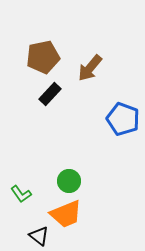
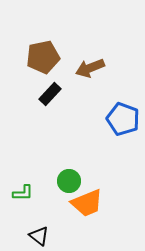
brown arrow: rotated 28 degrees clockwise
green L-shape: moved 2 px right, 1 px up; rotated 55 degrees counterclockwise
orange trapezoid: moved 21 px right, 11 px up
